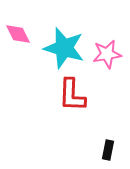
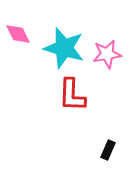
black rectangle: rotated 12 degrees clockwise
